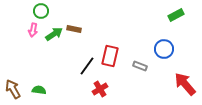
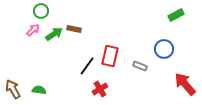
pink arrow: rotated 144 degrees counterclockwise
